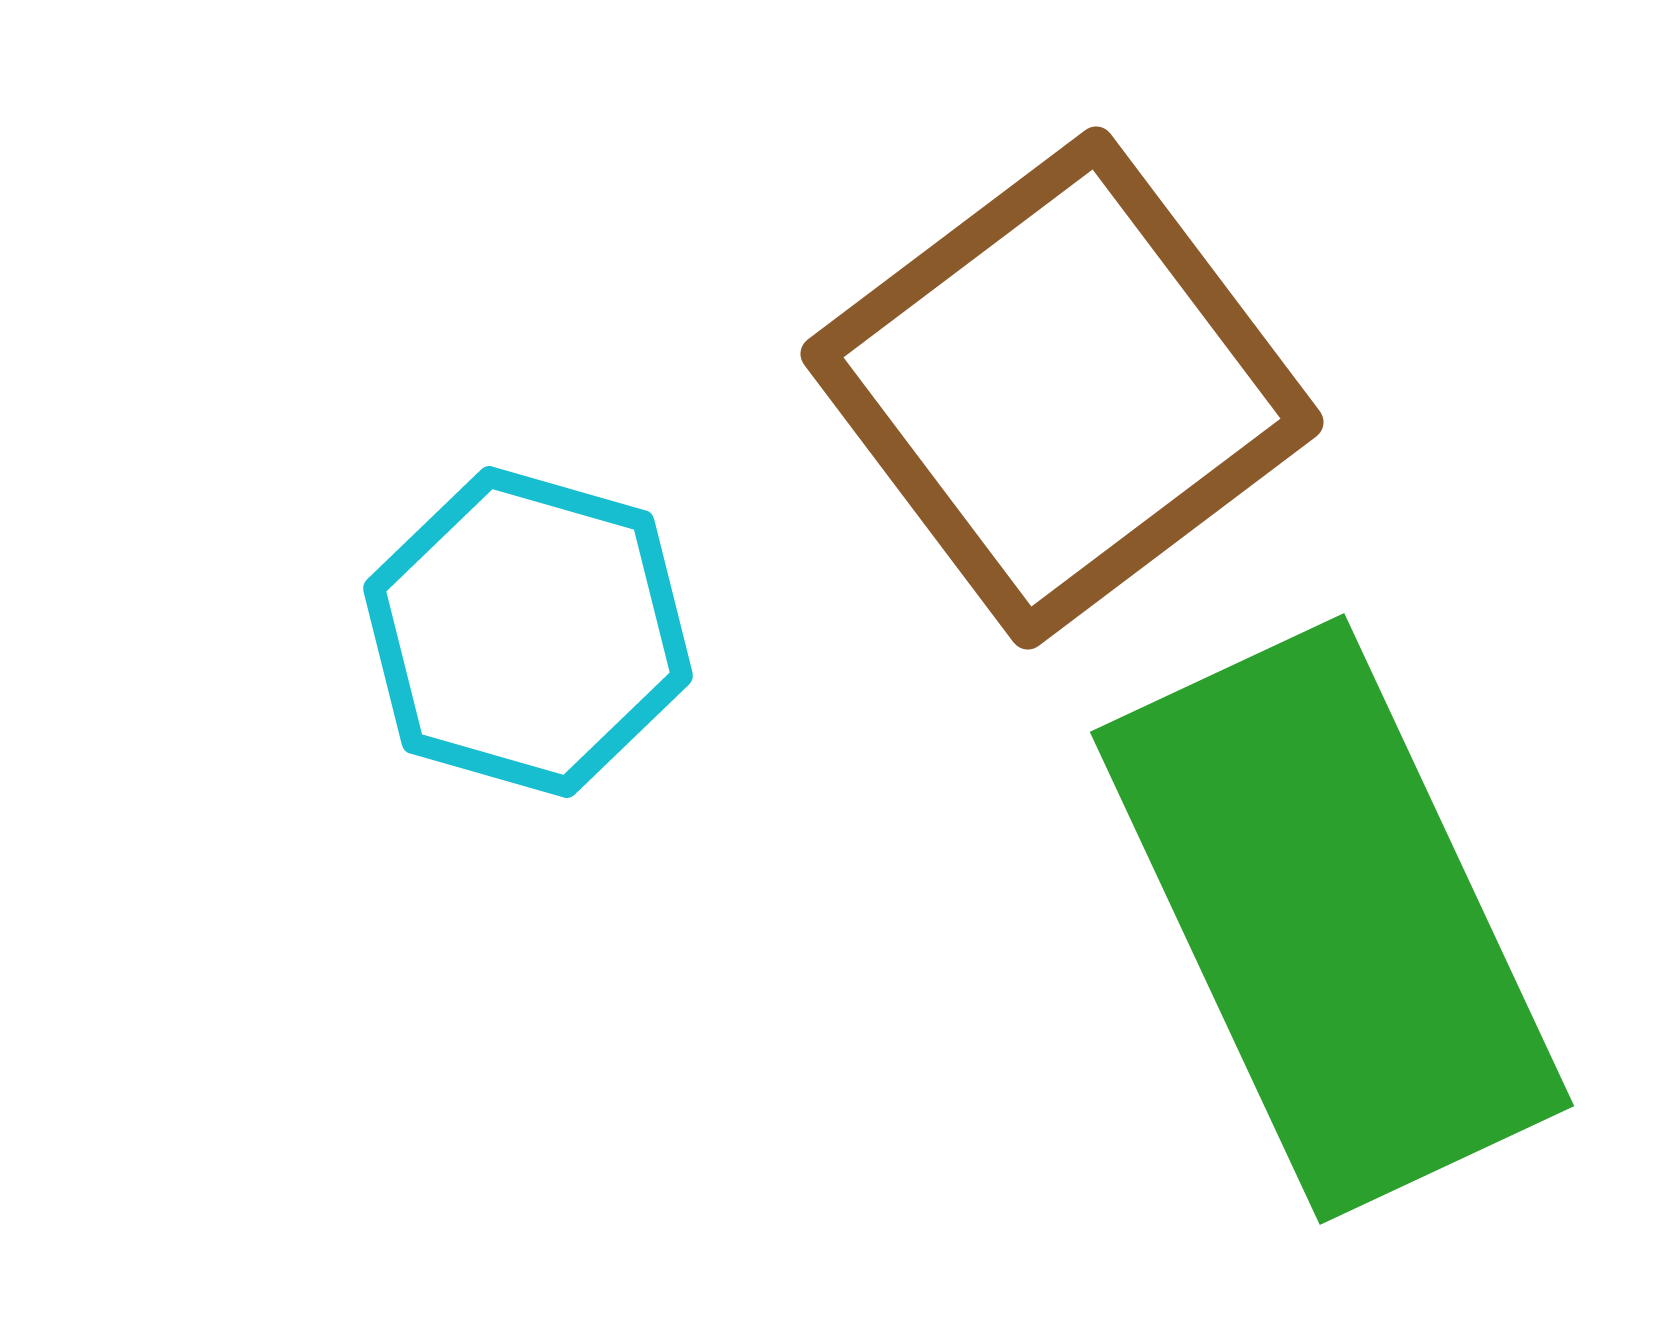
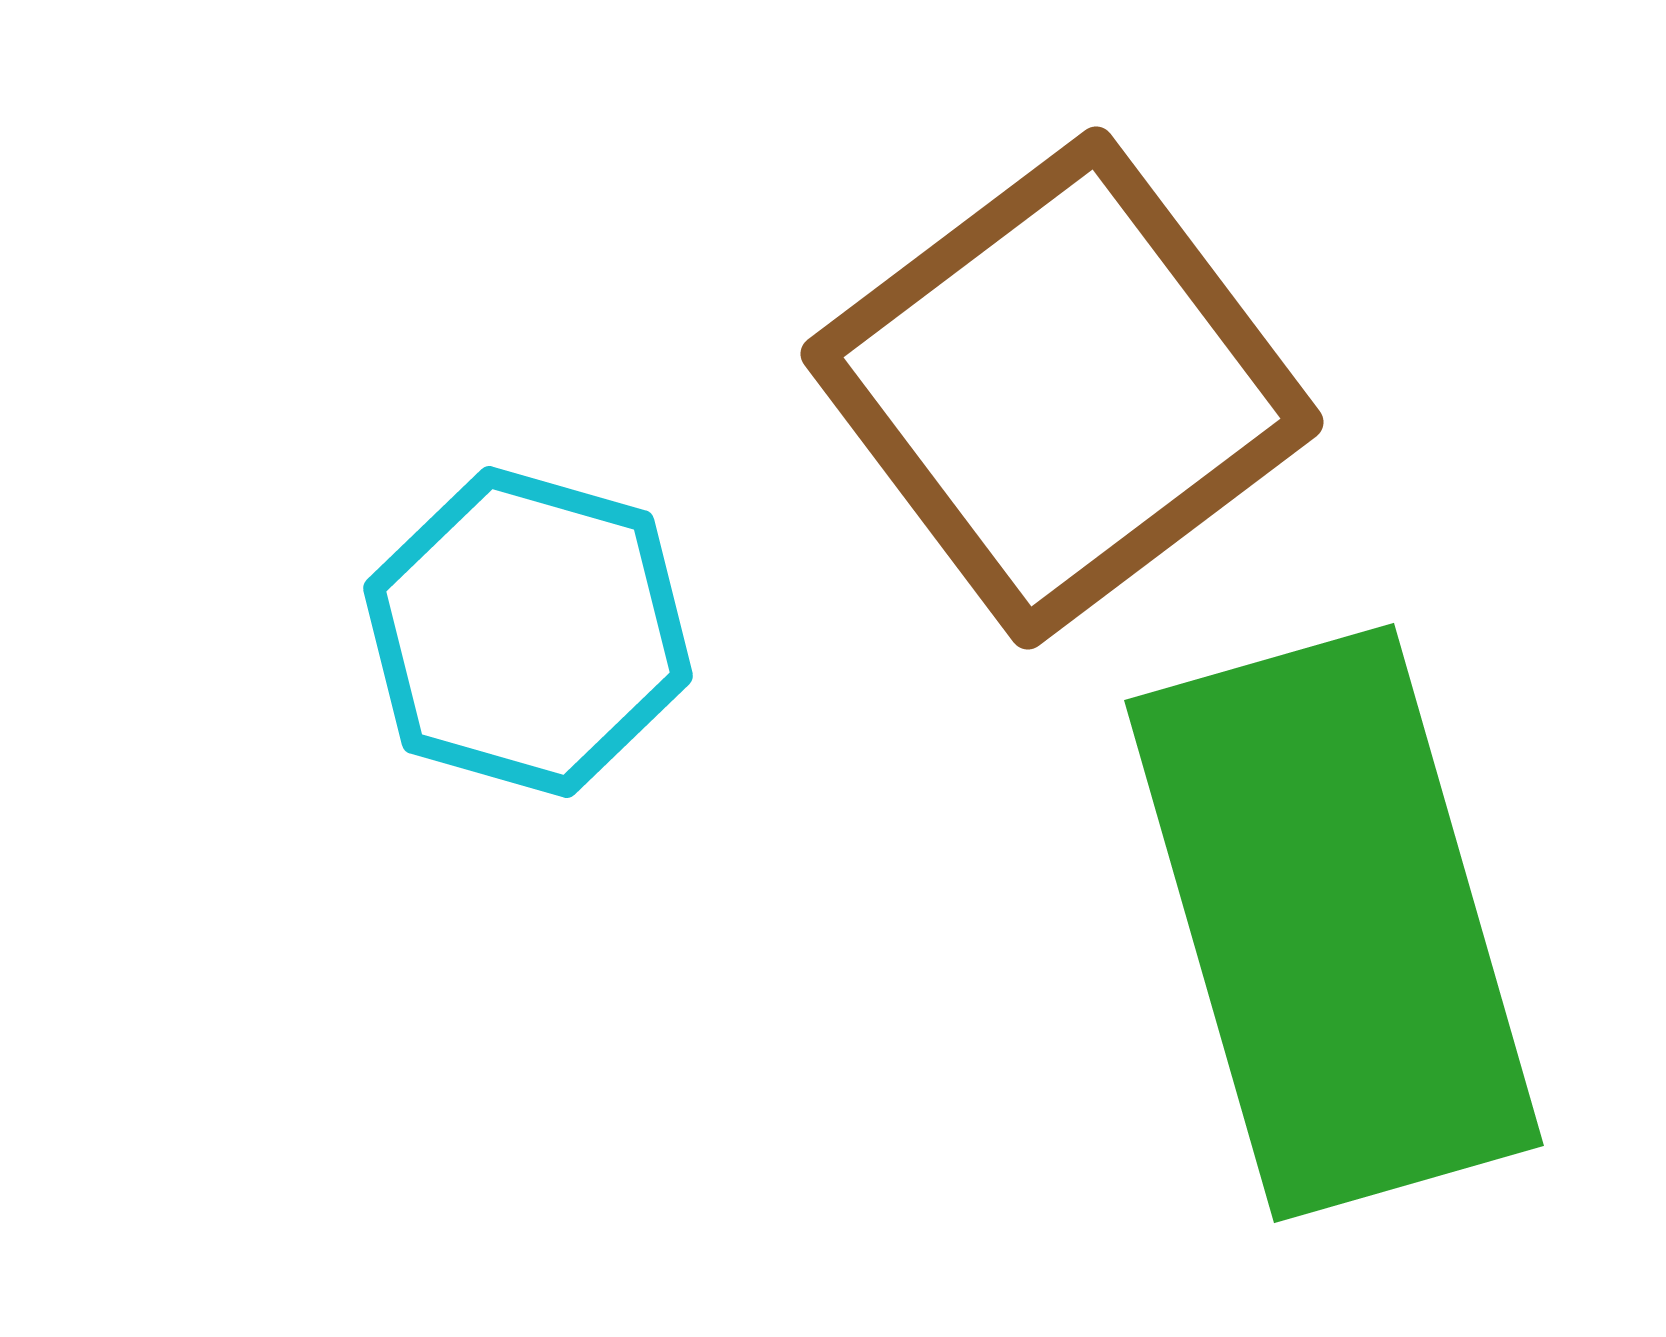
green rectangle: moved 2 px right, 4 px down; rotated 9 degrees clockwise
